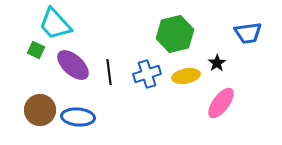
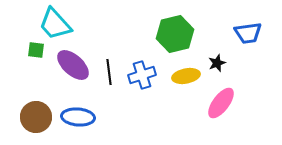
green square: rotated 18 degrees counterclockwise
black star: rotated 12 degrees clockwise
blue cross: moved 5 px left, 1 px down
brown circle: moved 4 px left, 7 px down
